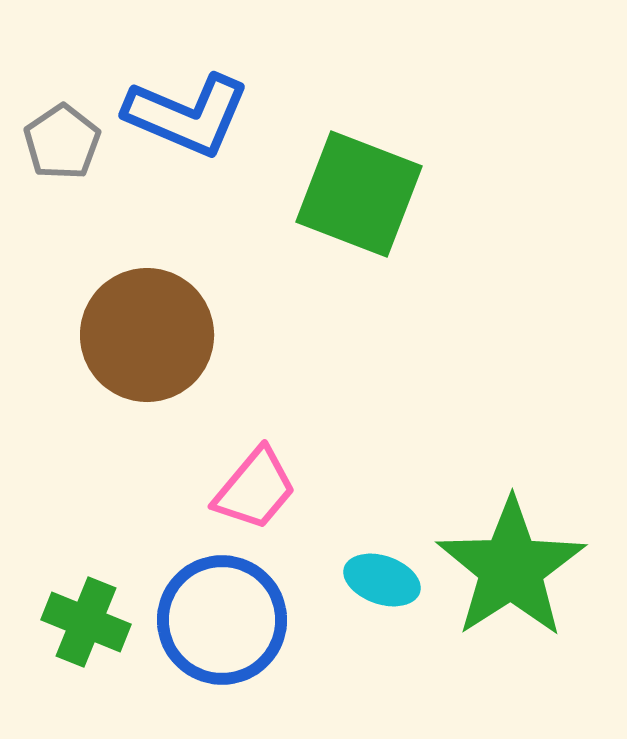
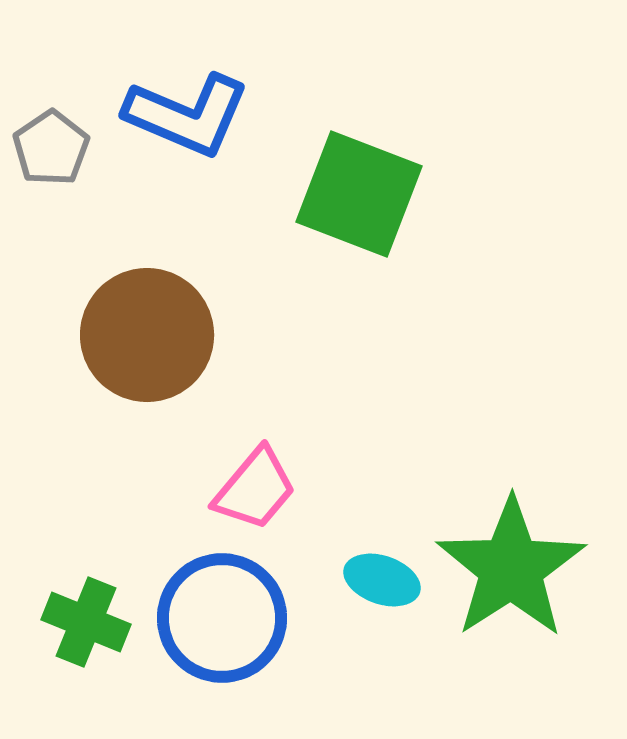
gray pentagon: moved 11 px left, 6 px down
blue circle: moved 2 px up
